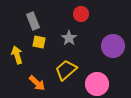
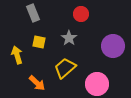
gray rectangle: moved 8 px up
yellow trapezoid: moved 1 px left, 2 px up
